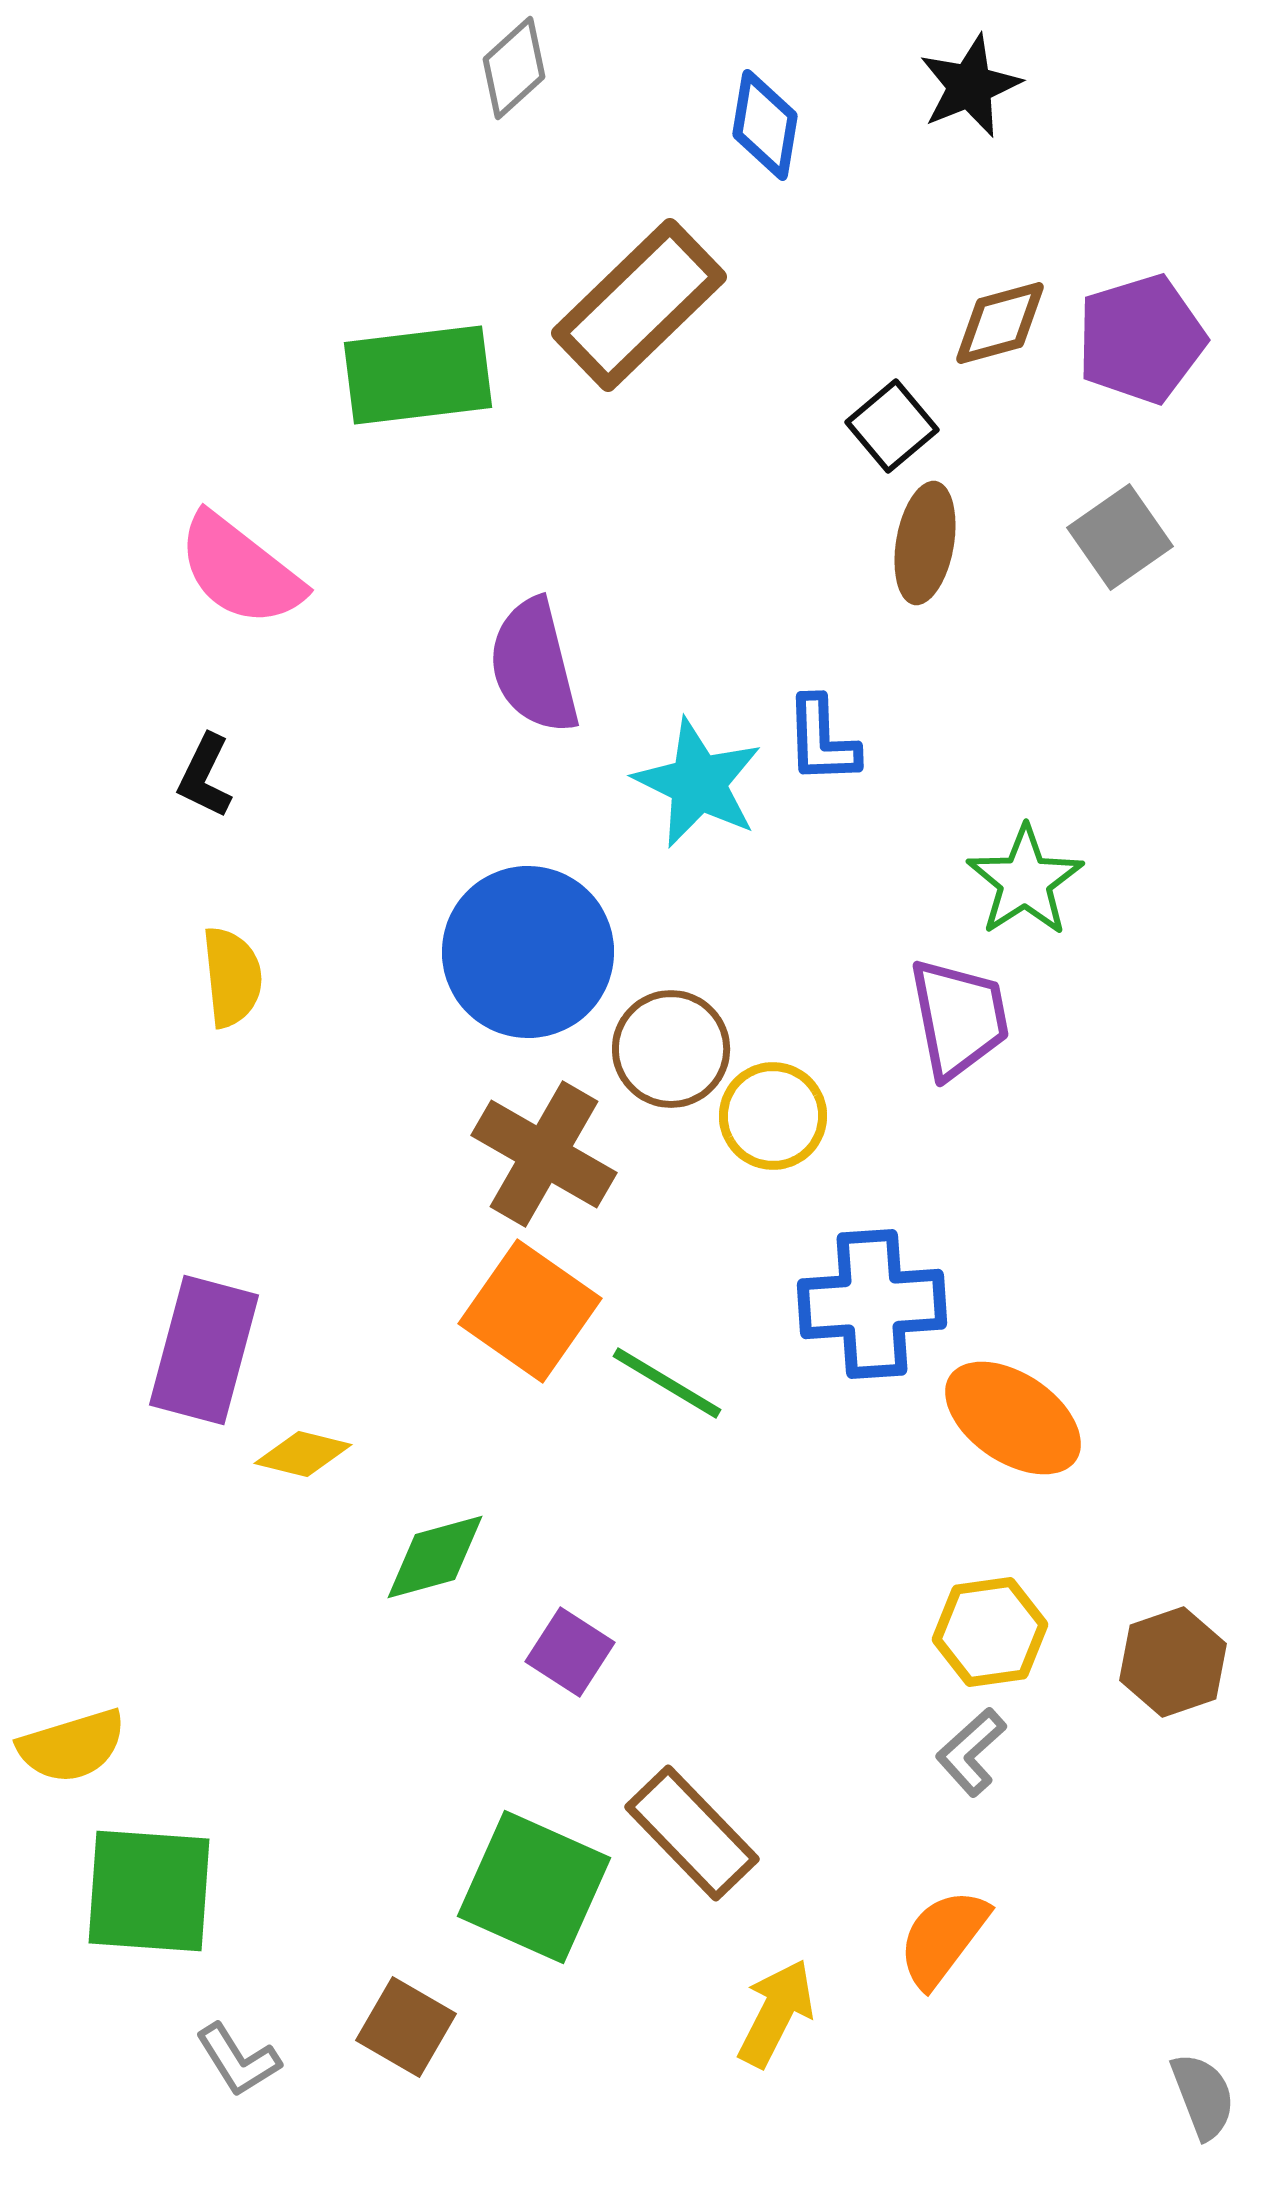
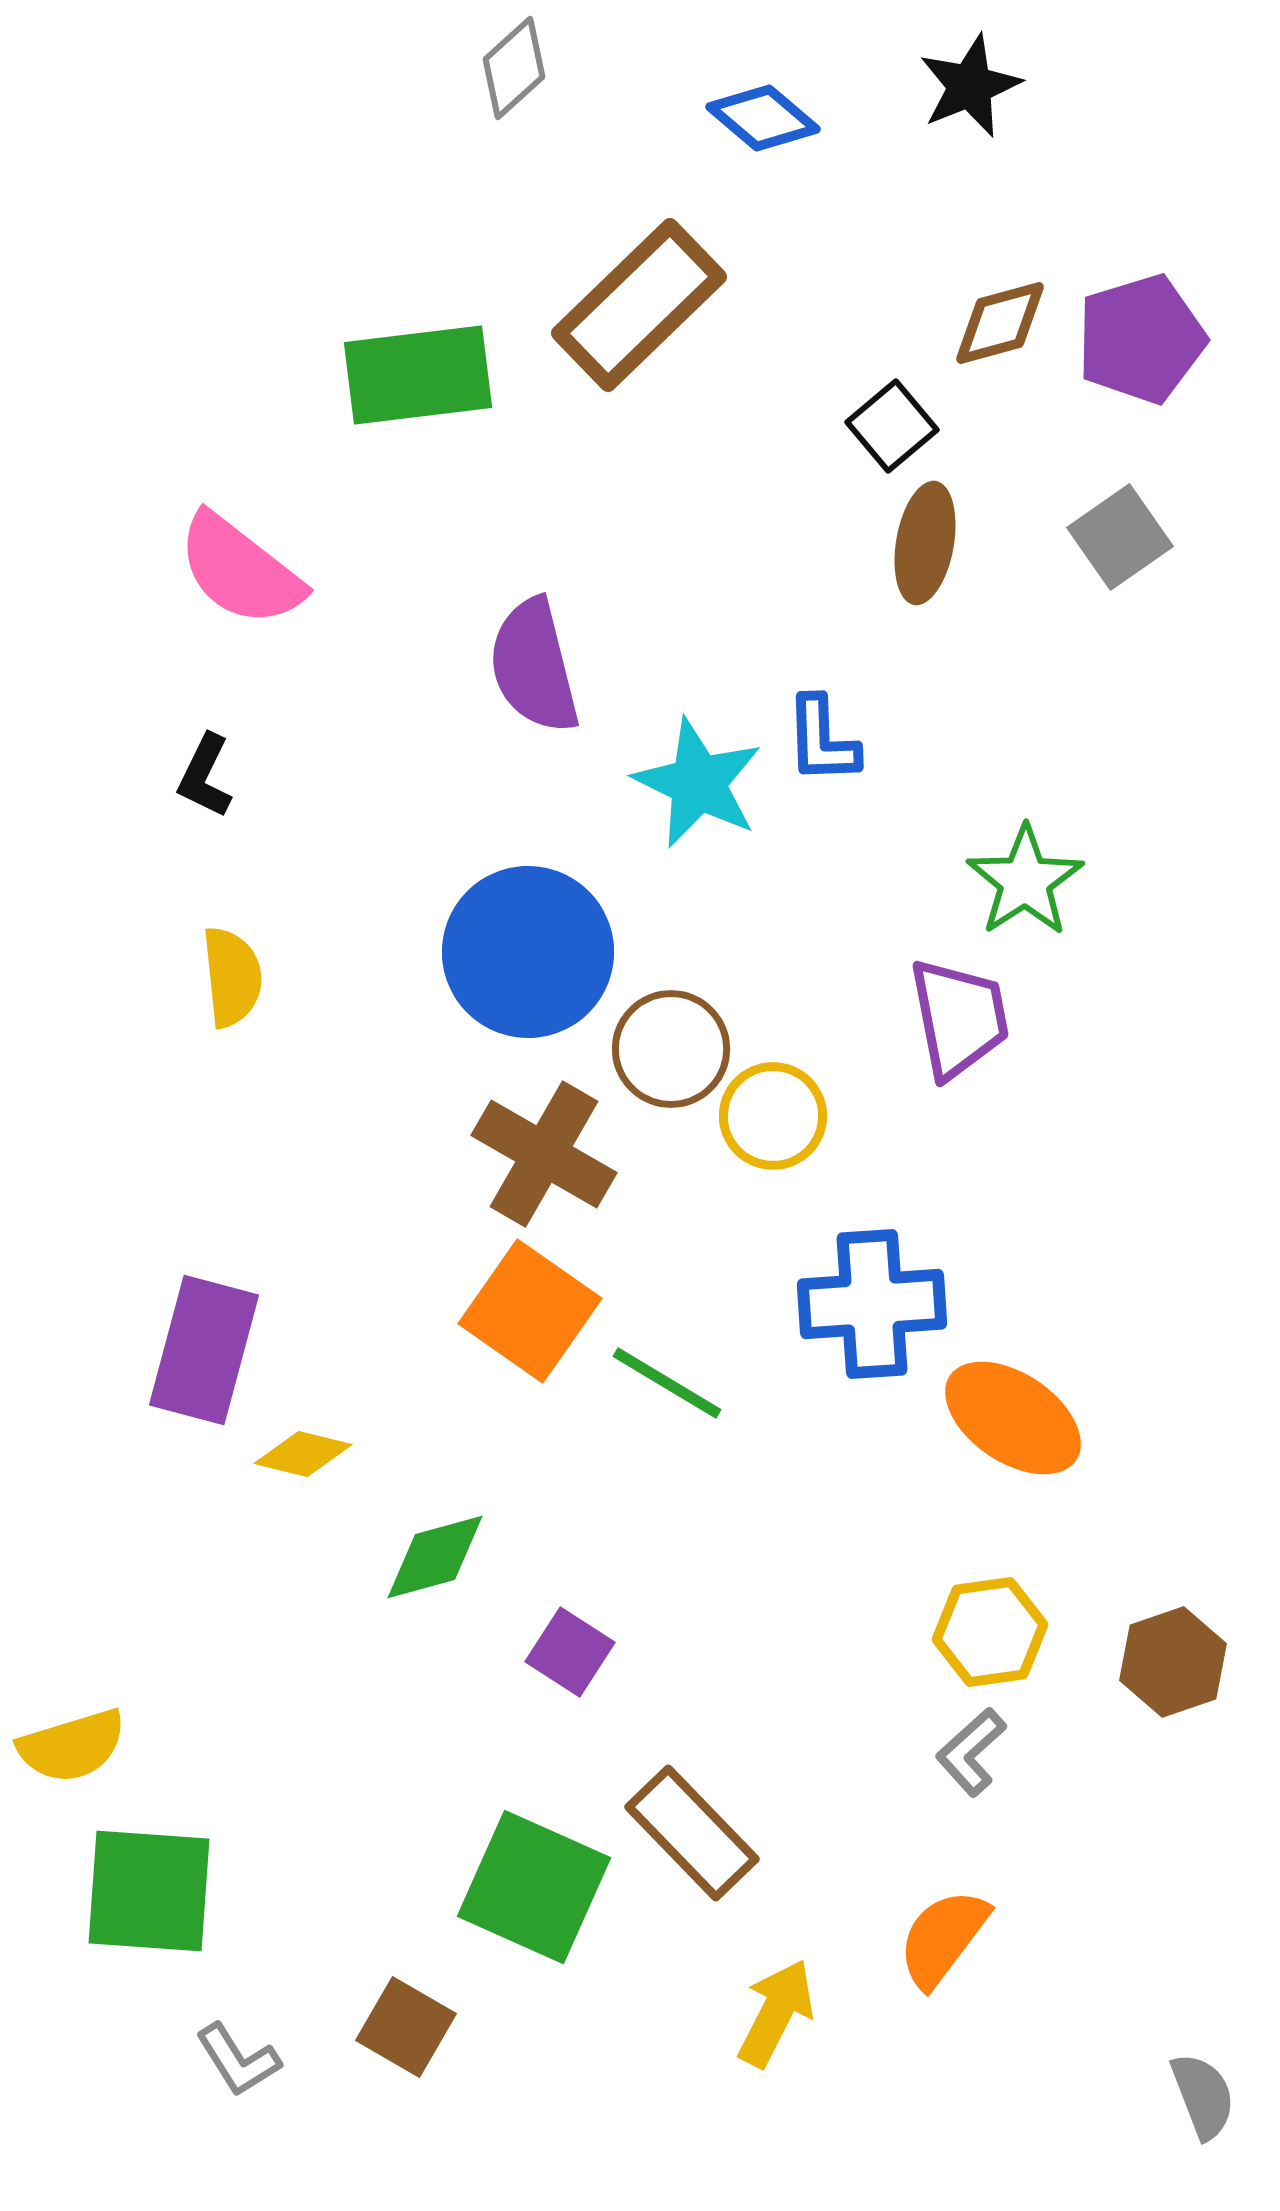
blue diamond at (765, 125): moved 2 px left, 7 px up; rotated 59 degrees counterclockwise
